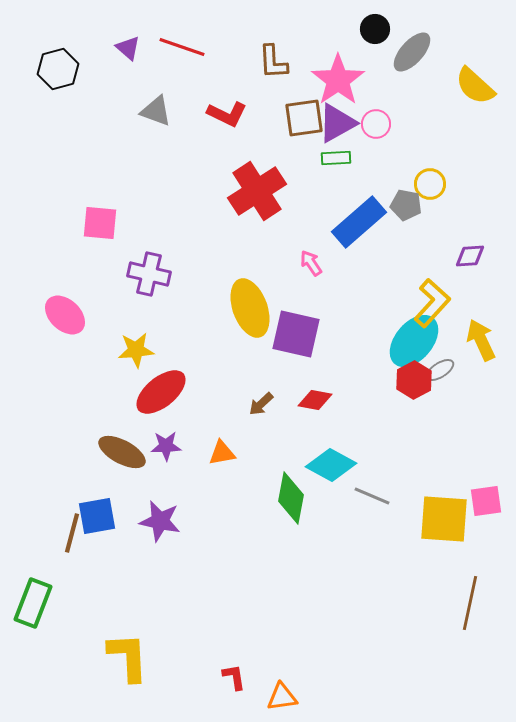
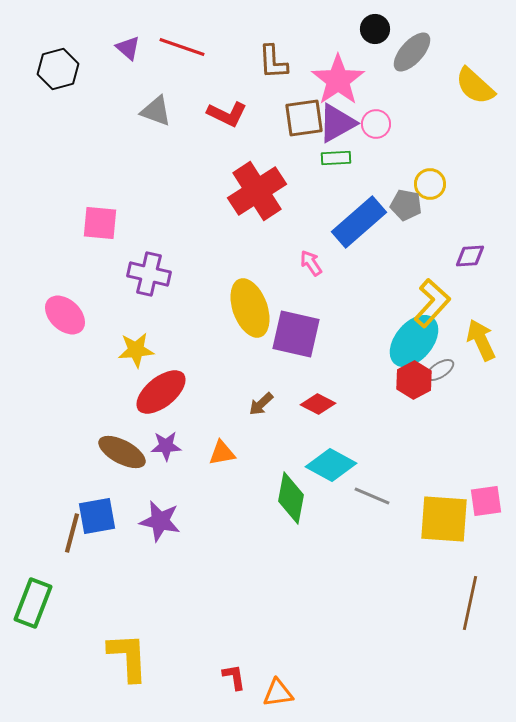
red diamond at (315, 400): moved 3 px right, 4 px down; rotated 16 degrees clockwise
orange triangle at (282, 697): moved 4 px left, 4 px up
